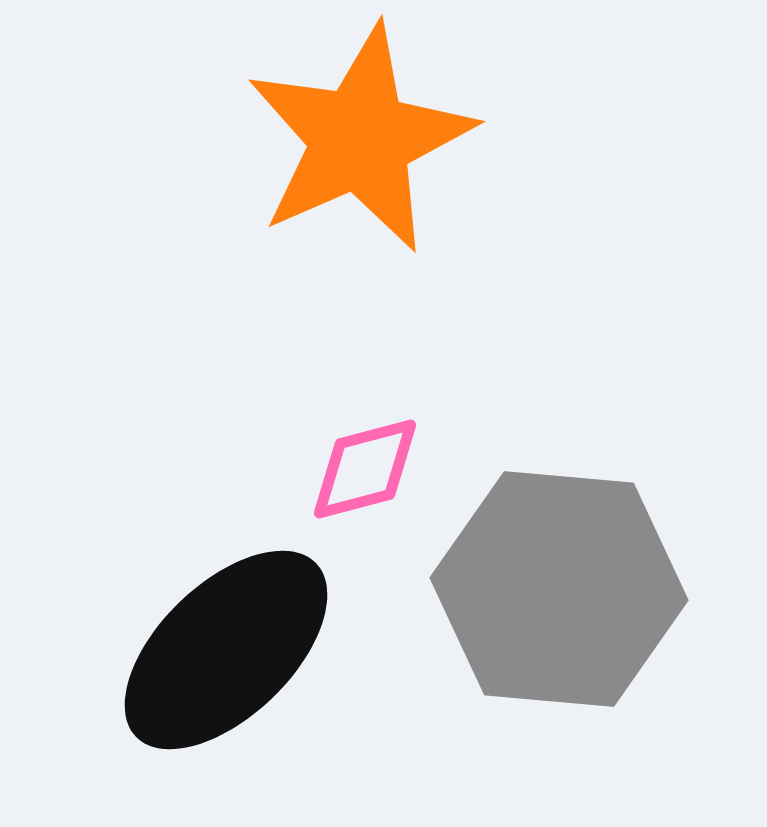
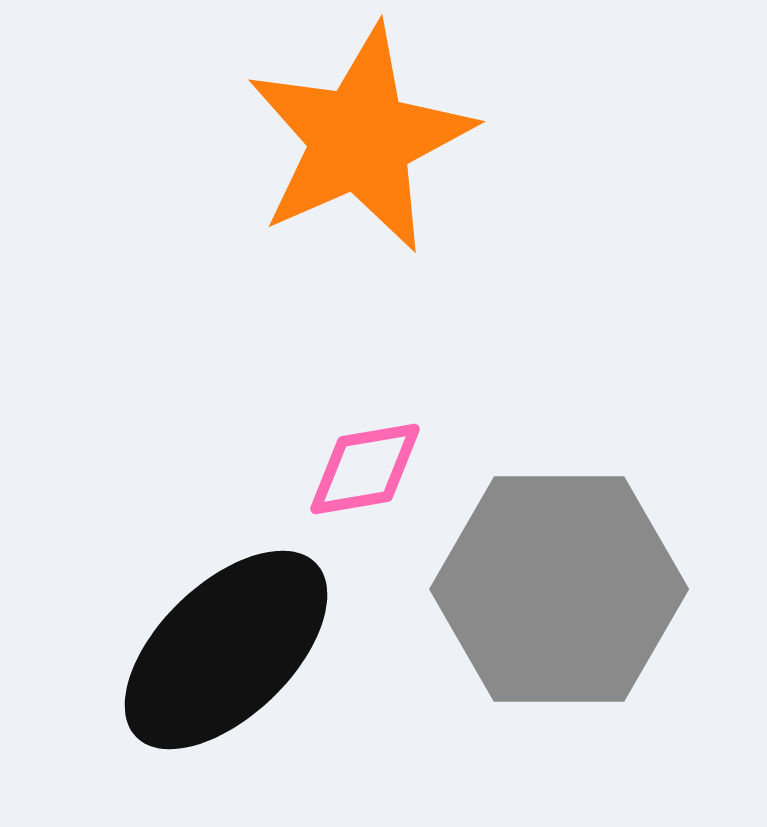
pink diamond: rotated 5 degrees clockwise
gray hexagon: rotated 5 degrees counterclockwise
